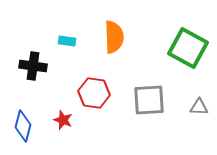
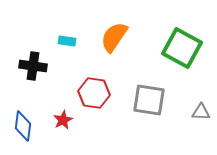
orange semicircle: rotated 144 degrees counterclockwise
green square: moved 6 px left
gray square: rotated 12 degrees clockwise
gray triangle: moved 2 px right, 5 px down
red star: rotated 24 degrees clockwise
blue diamond: rotated 8 degrees counterclockwise
